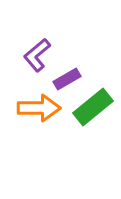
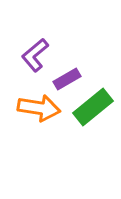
purple L-shape: moved 2 px left
orange arrow: rotated 9 degrees clockwise
